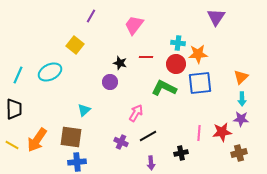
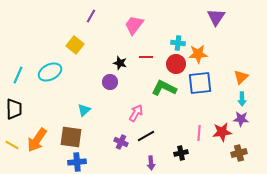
black line: moved 2 px left
